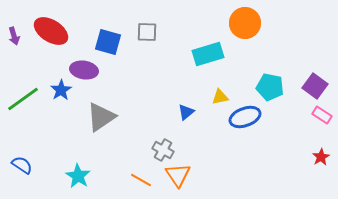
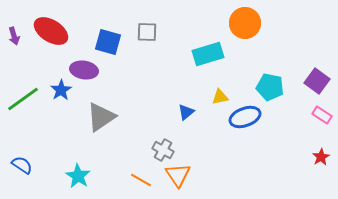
purple square: moved 2 px right, 5 px up
